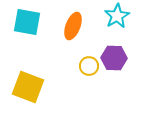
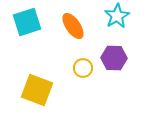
cyan square: rotated 28 degrees counterclockwise
orange ellipse: rotated 56 degrees counterclockwise
yellow circle: moved 6 px left, 2 px down
yellow square: moved 9 px right, 3 px down
